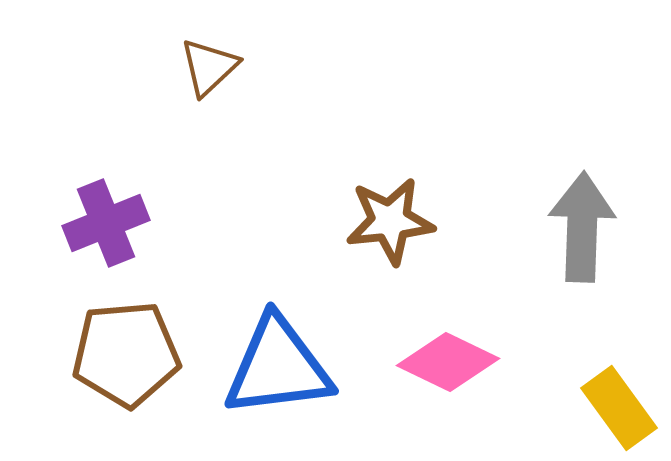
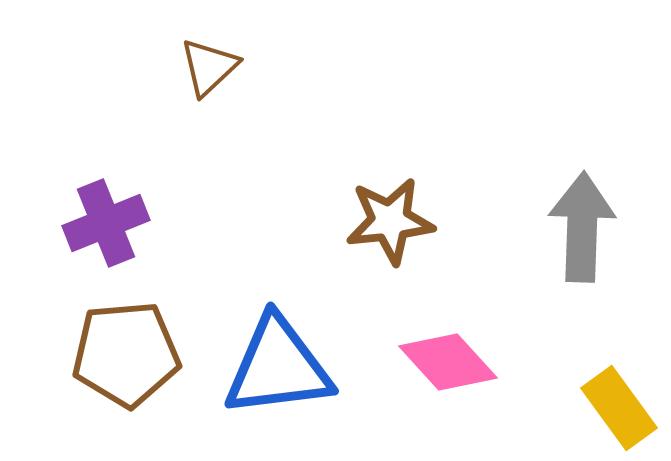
pink diamond: rotated 22 degrees clockwise
